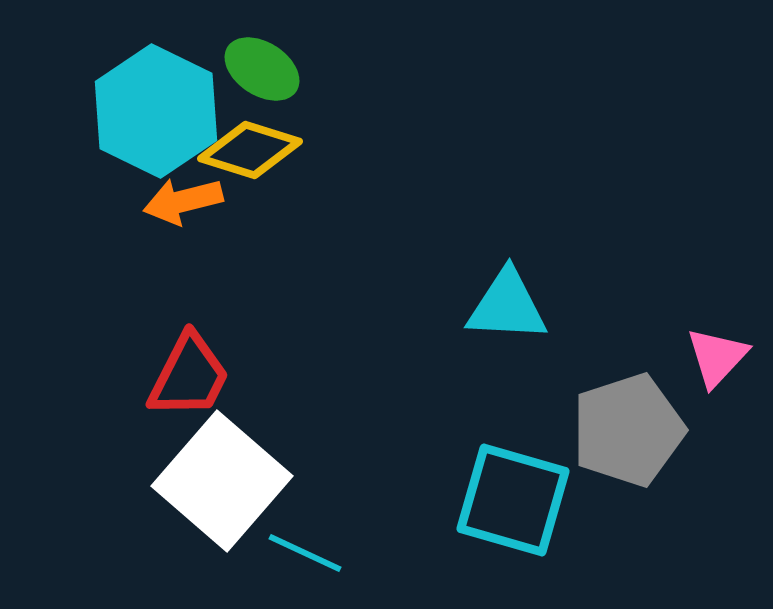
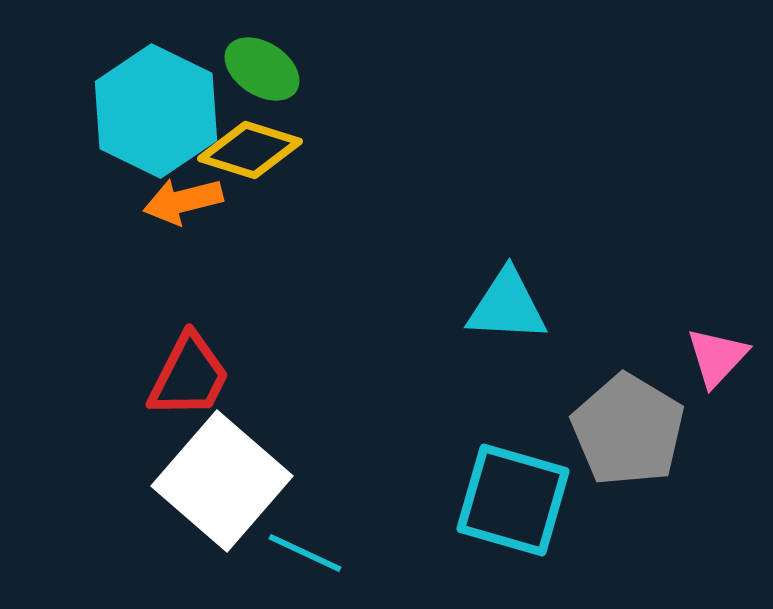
gray pentagon: rotated 23 degrees counterclockwise
